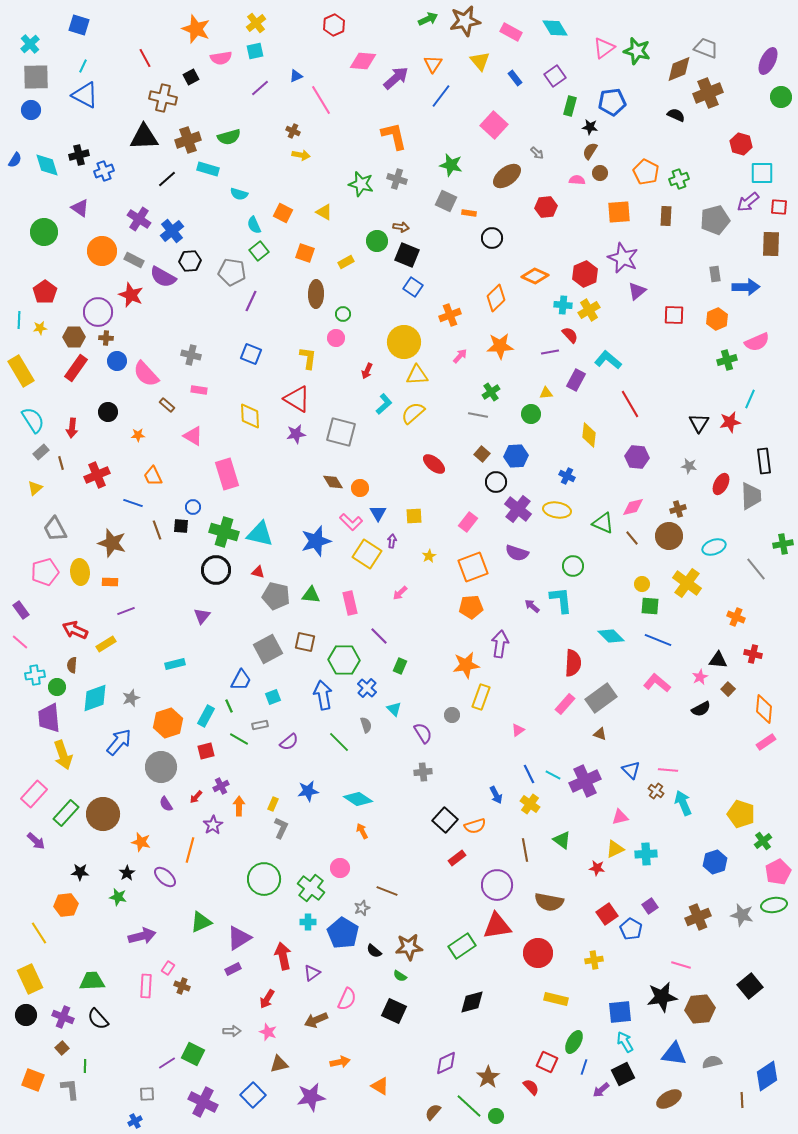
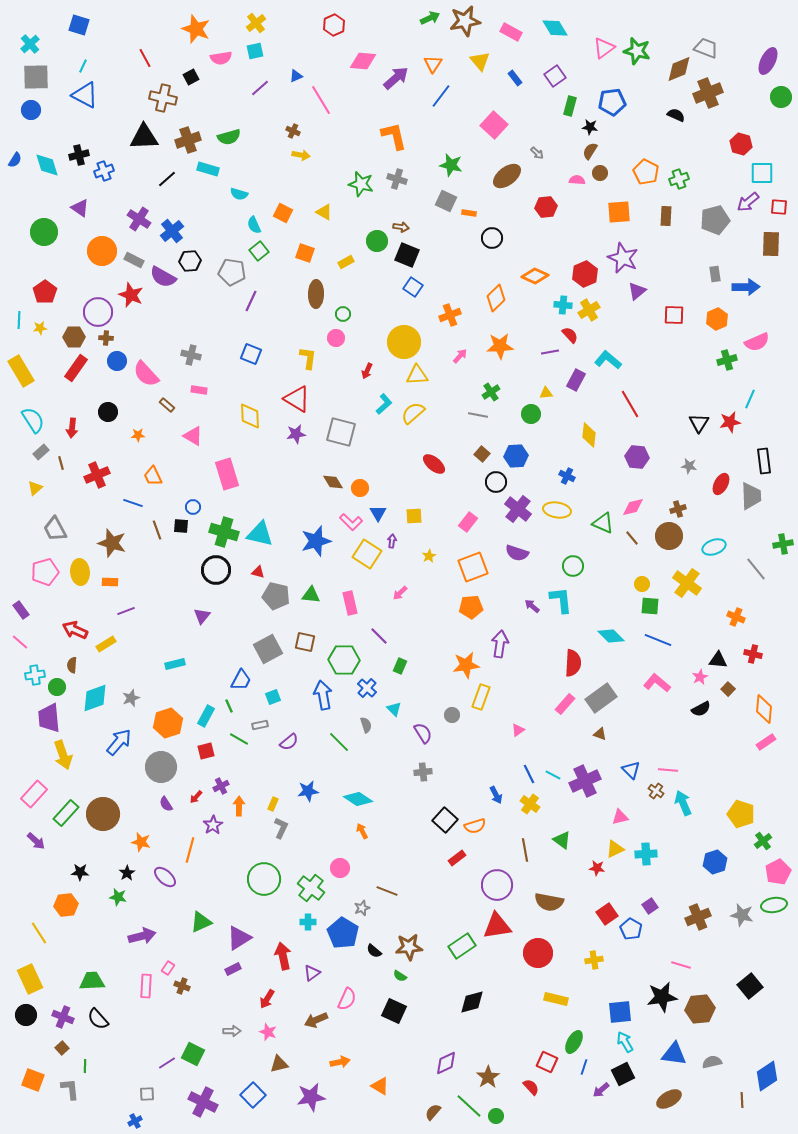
green arrow at (428, 19): moved 2 px right, 1 px up
